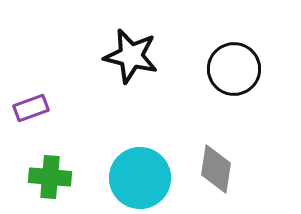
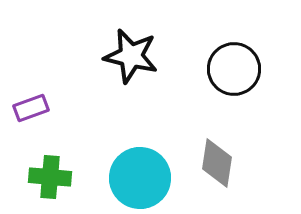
gray diamond: moved 1 px right, 6 px up
